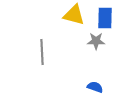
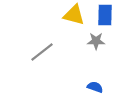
blue rectangle: moved 3 px up
gray line: rotated 55 degrees clockwise
